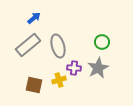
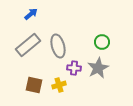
blue arrow: moved 3 px left, 4 px up
yellow cross: moved 5 px down
